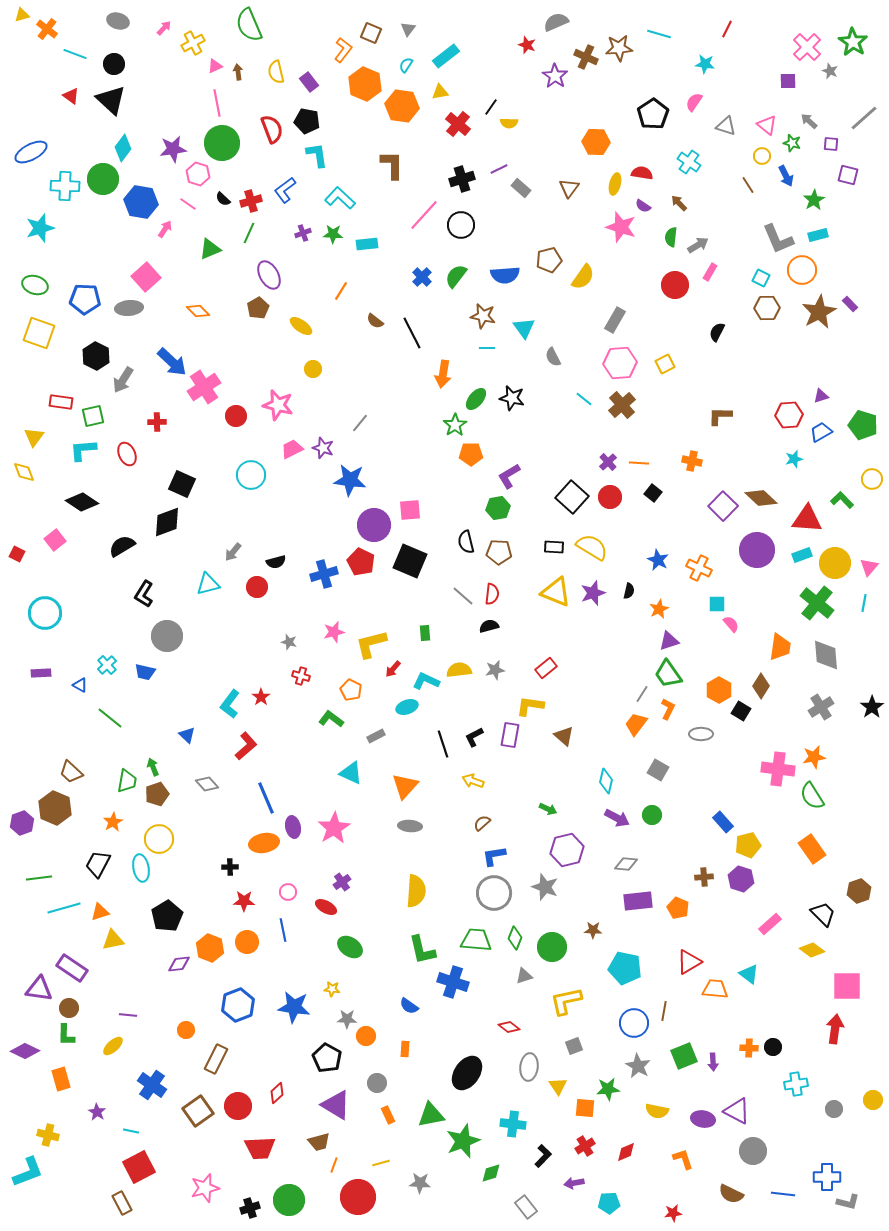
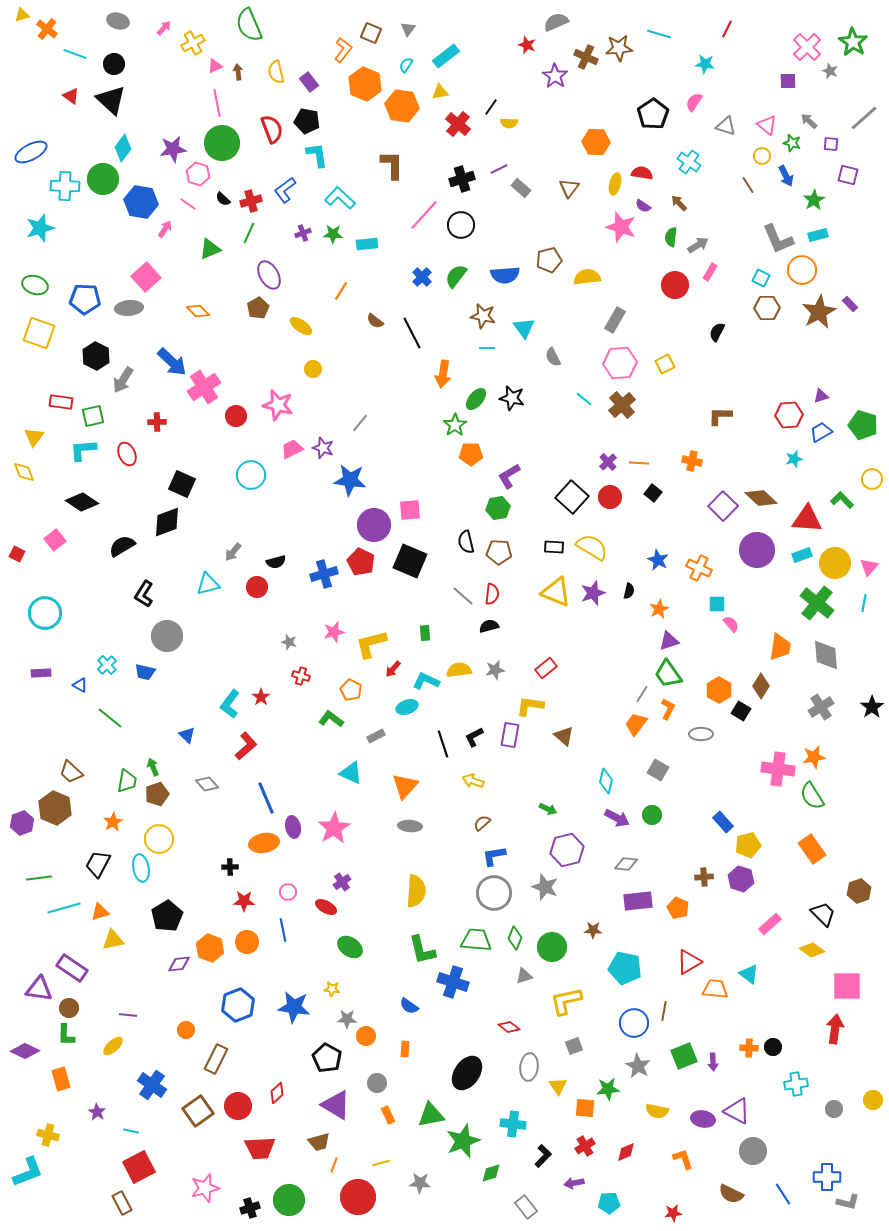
yellow semicircle at (583, 277): moved 4 px right; rotated 132 degrees counterclockwise
blue line at (783, 1194): rotated 50 degrees clockwise
